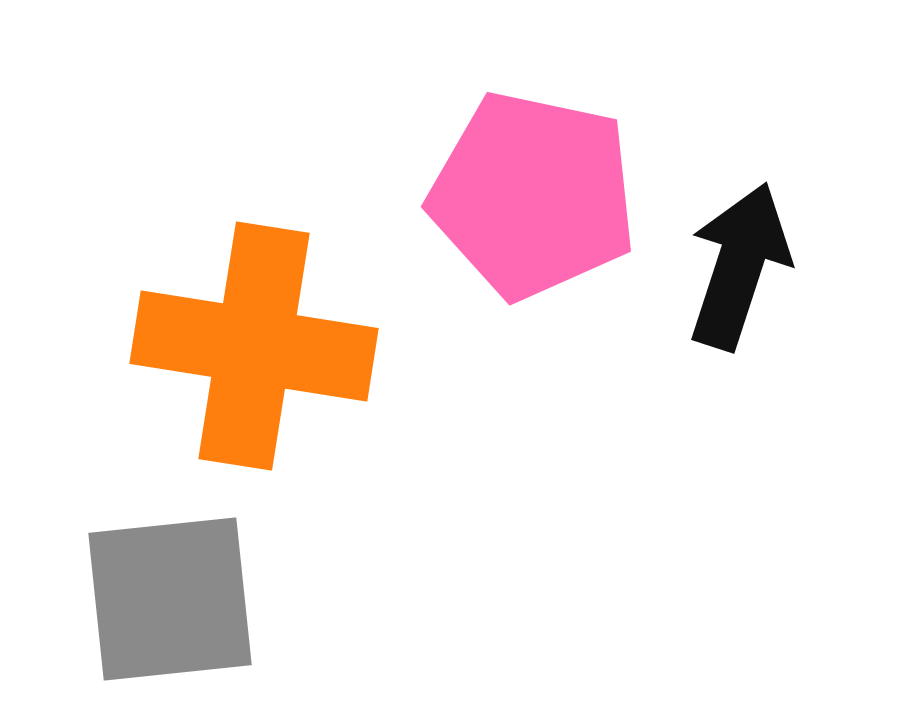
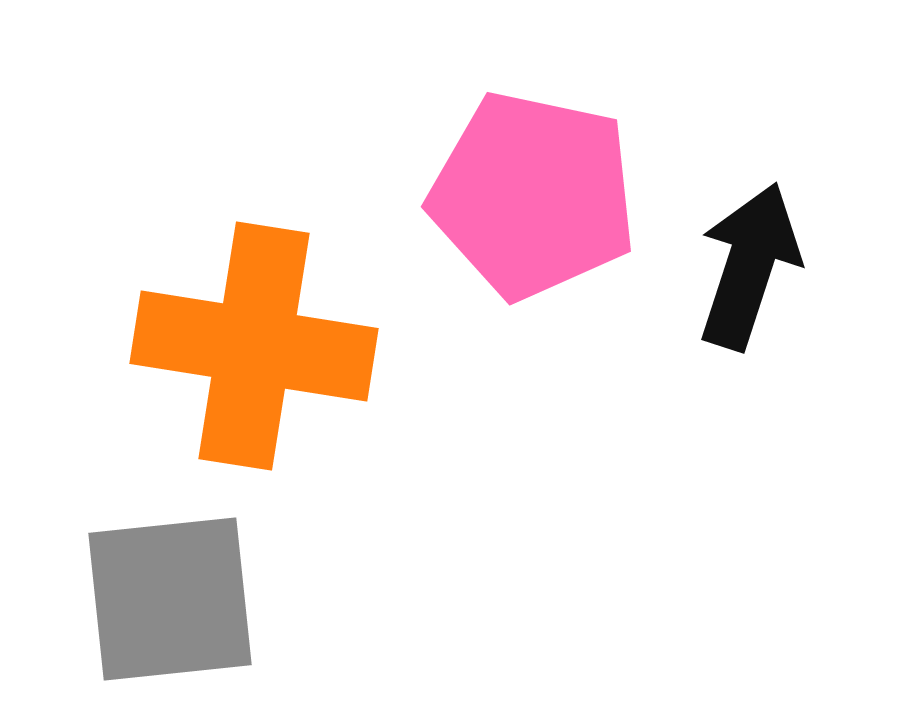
black arrow: moved 10 px right
